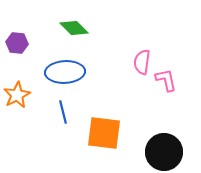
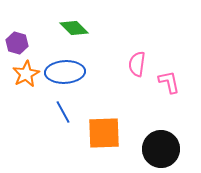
purple hexagon: rotated 10 degrees clockwise
pink semicircle: moved 5 px left, 2 px down
pink L-shape: moved 3 px right, 2 px down
orange star: moved 9 px right, 21 px up
blue line: rotated 15 degrees counterclockwise
orange square: rotated 9 degrees counterclockwise
black circle: moved 3 px left, 3 px up
